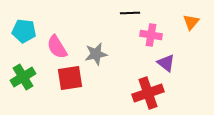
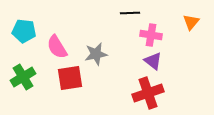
purple triangle: moved 13 px left, 2 px up
